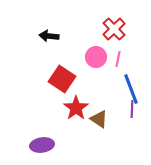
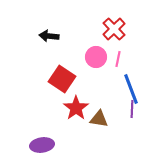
brown triangle: rotated 24 degrees counterclockwise
